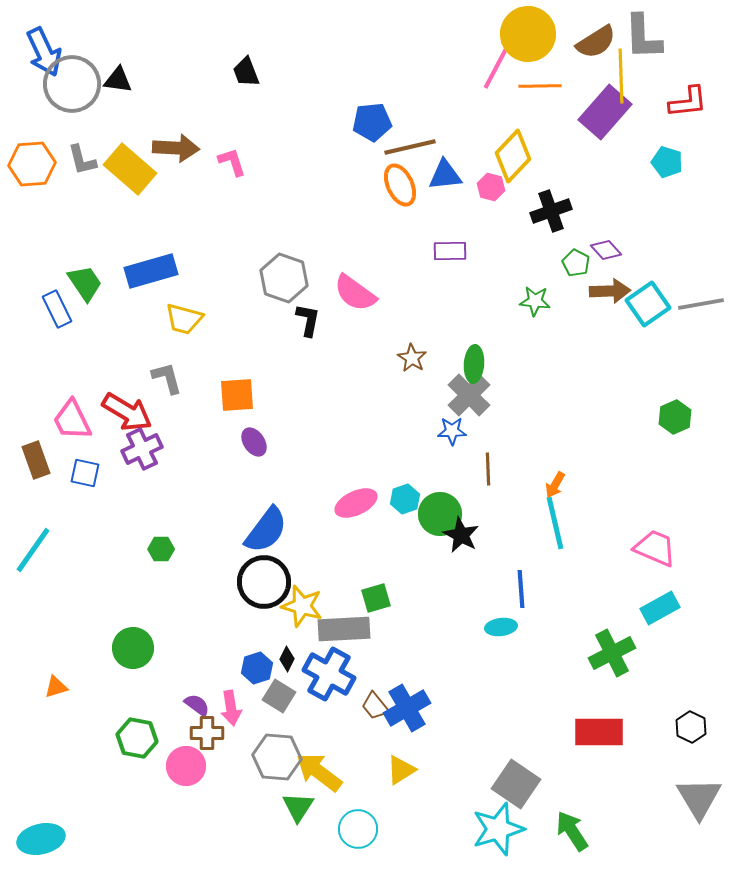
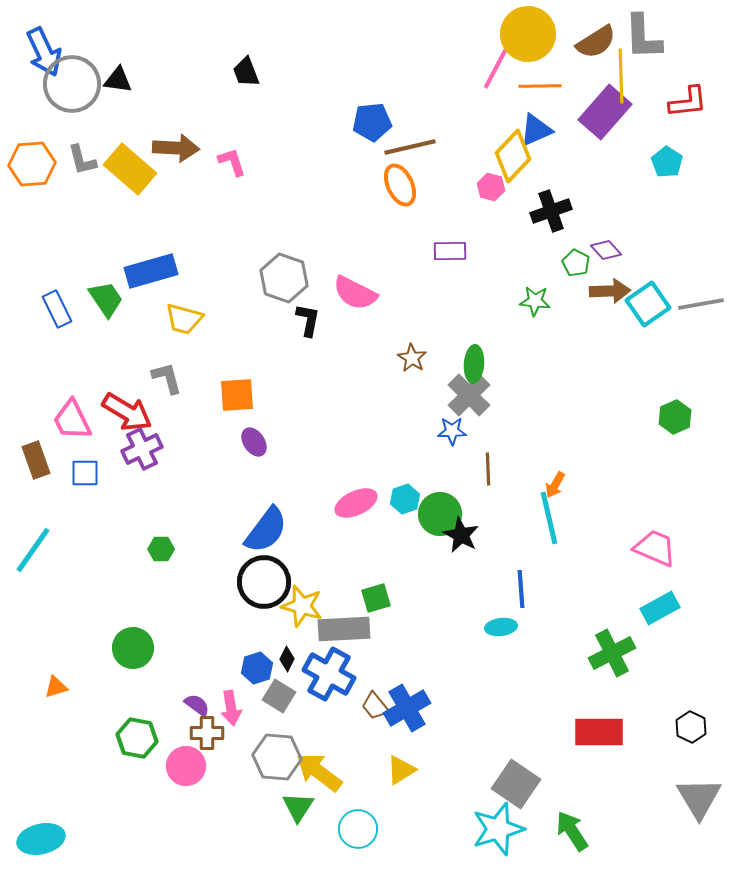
cyan pentagon at (667, 162): rotated 16 degrees clockwise
blue triangle at (445, 175): moved 91 px right, 45 px up; rotated 18 degrees counterclockwise
green trapezoid at (85, 283): moved 21 px right, 16 px down
pink semicircle at (355, 293): rotated 9 degrees counterclockwise
blue square at (85, 473): rotated 12 degrees counterclockwise
cyan line at (555, 523): moved 6 px left, 5 px up
